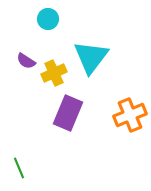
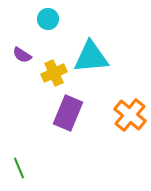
cyan triangle: rotated 48 degrees clockwise
purple semicircle: moved 4 px left, 6 px up
orange cross: rotated 28 degrees counterclockwise
